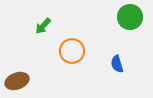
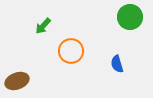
orange circle: moved 1 px left
